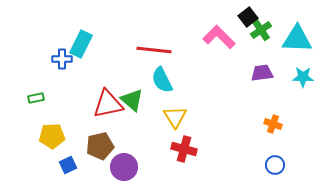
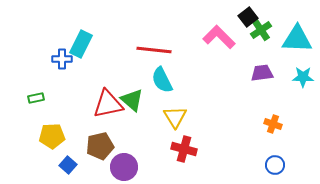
blue square: rotated 24 degrees counterclockwise
